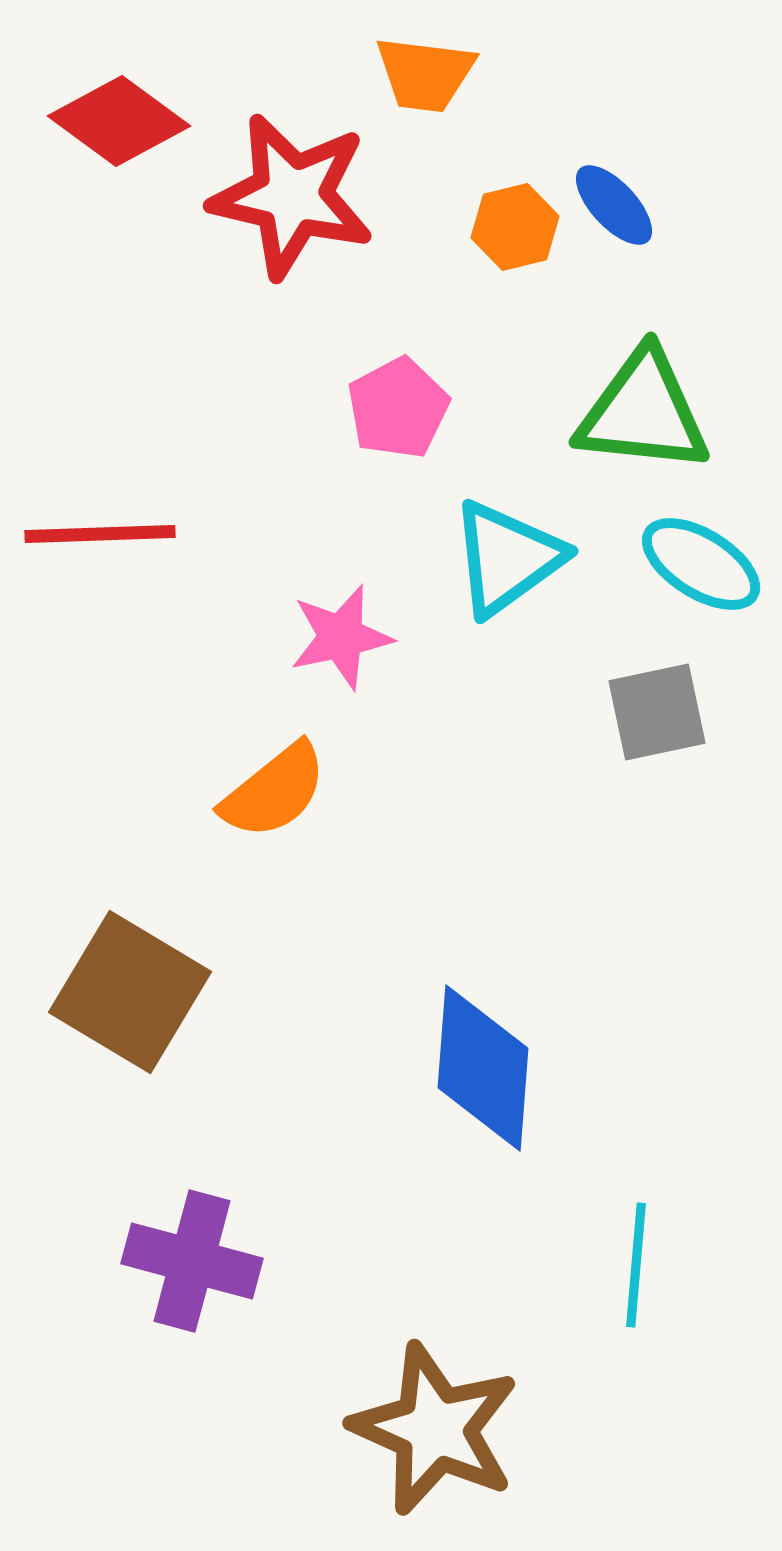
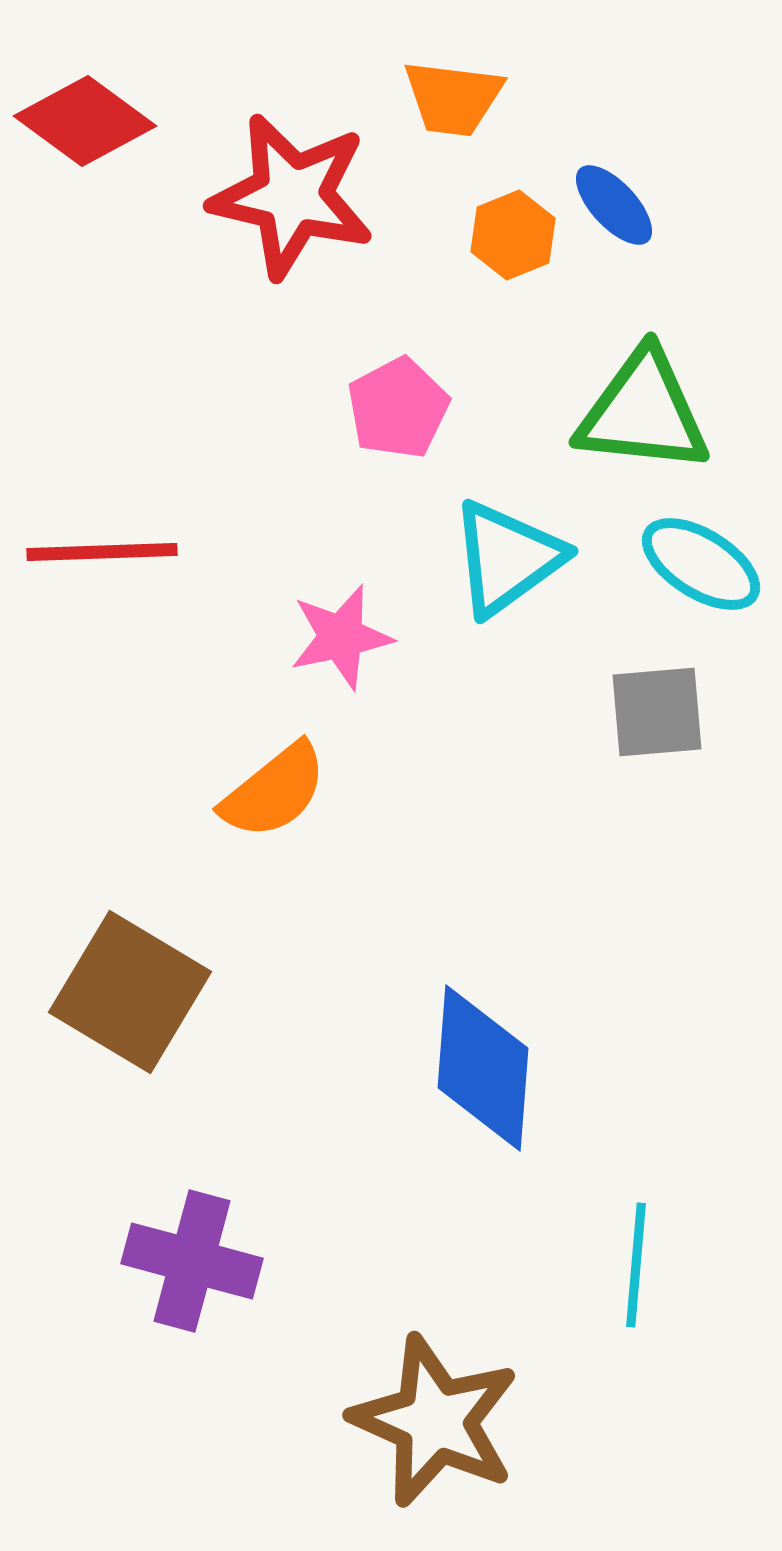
orange trapezoid: moved 28 px right, 24 px down
red diamond: moved 34 px left
orange hexagon: moved 2 px left, 8 px down; rotated 8 degrees counterclockwise
red line: moved 2 px right, 18 px down
gray square: rotated 7 degrees clockwise
brown star: moved 8 px up
